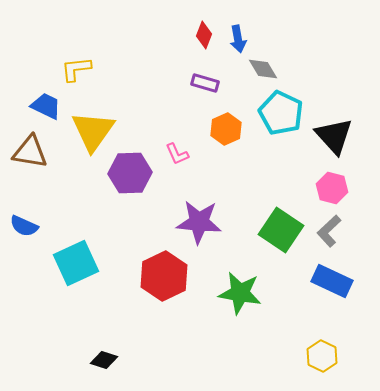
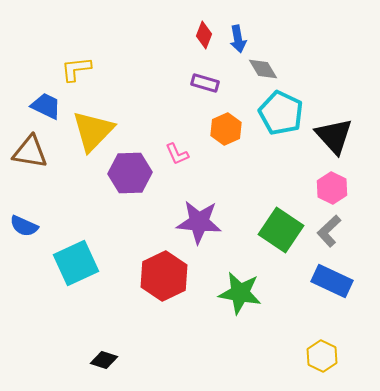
yellow triangle: rotated 9 degrees clockwise
pink hexagon: rotated 12 degrees clockwise
